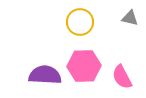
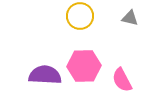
yellow circle: moved 6 px up
pink semicircle: moved 3 px down
